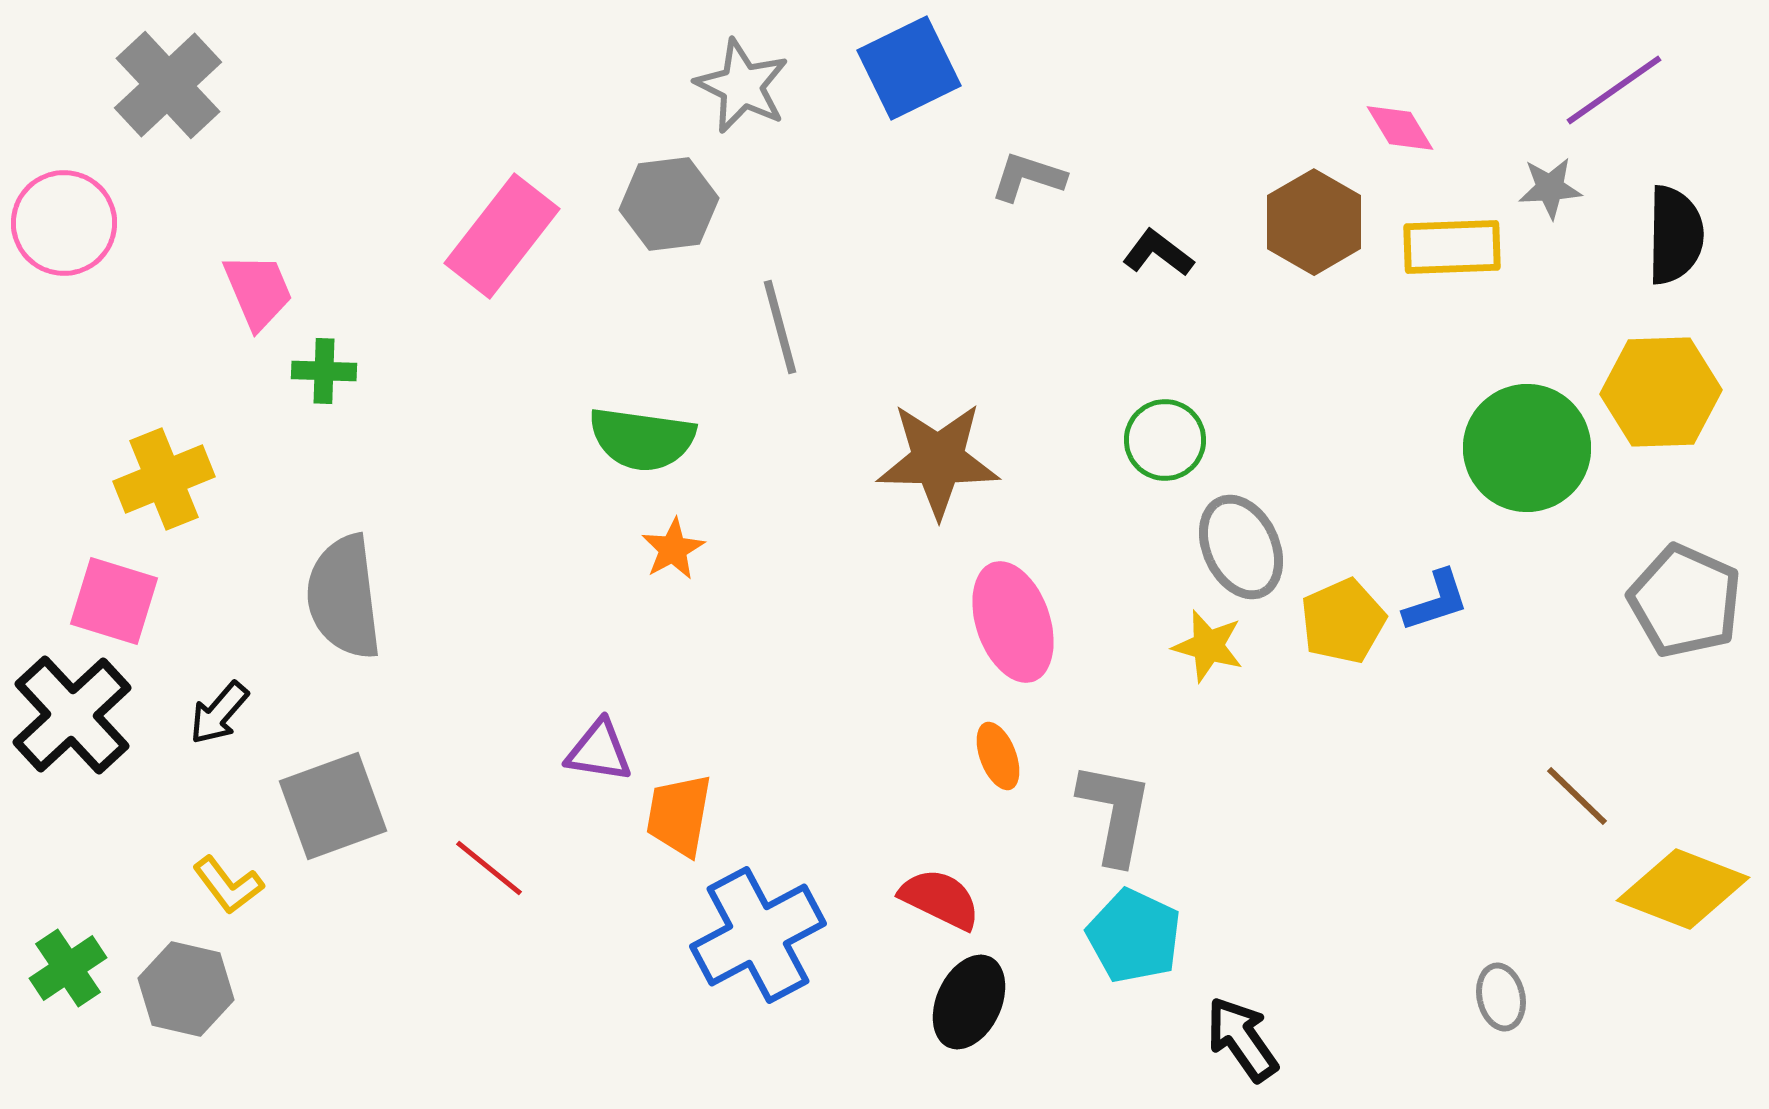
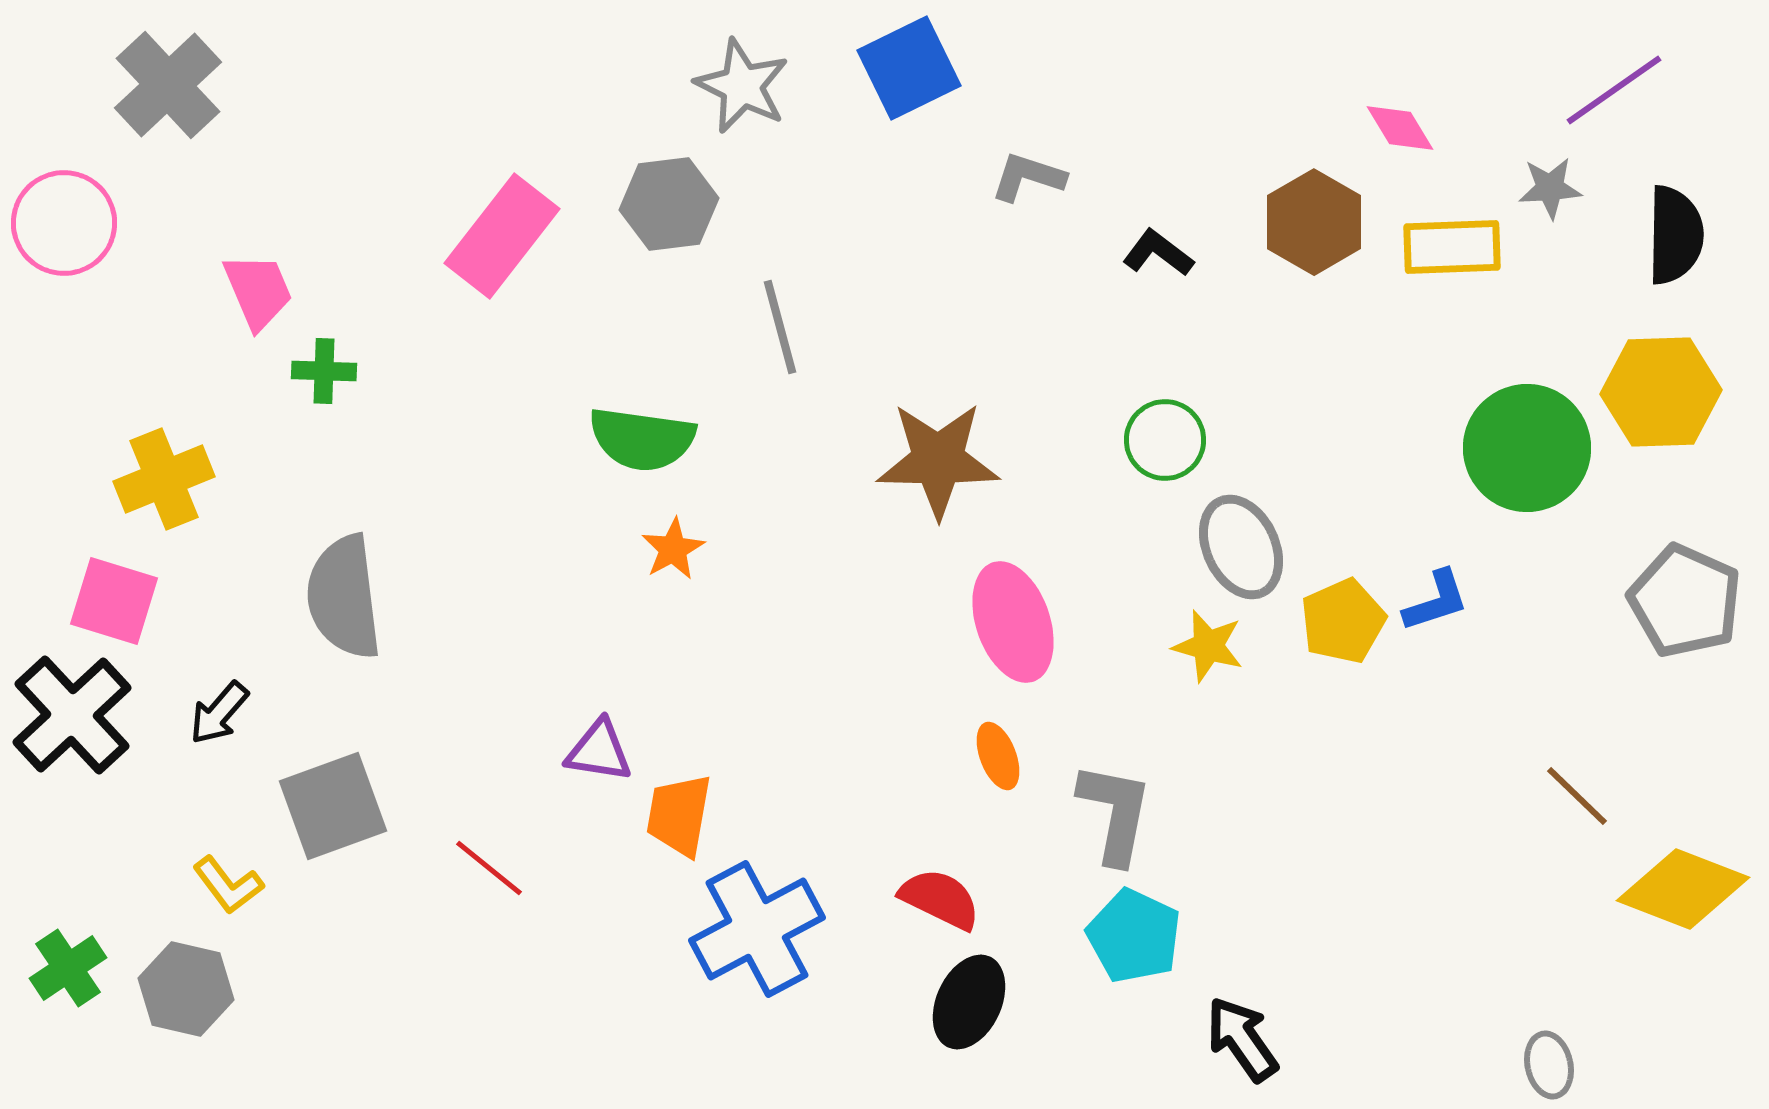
blue cross at (758, 935): moved 1 px left, 6 px up
gray ellipse at (1501, 997): moved 48 px right, 68 px down
